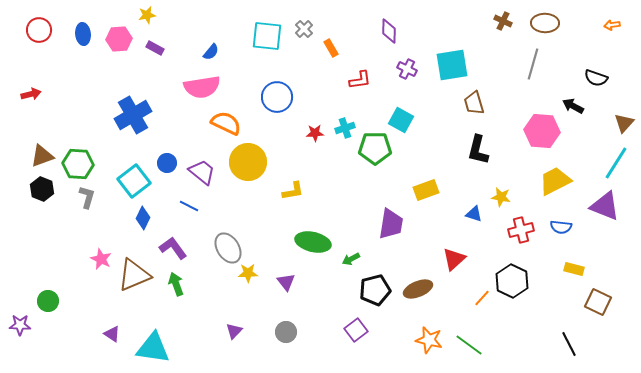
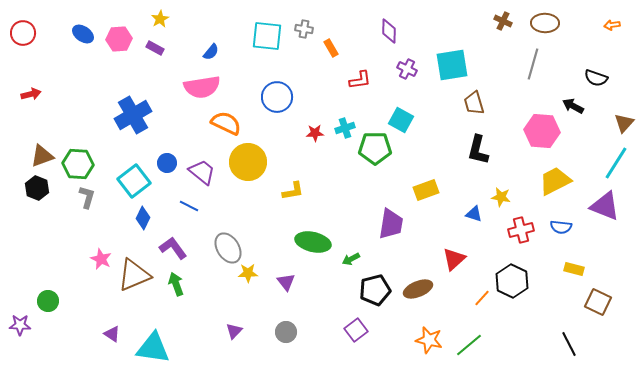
yellow star at (147, 15): moved 13 px right, 4 px down; rotated 18 degrees counterclockwise
gray cross at (304, 29): rotated 36 degrees counterclockwise
red circle at (39, 30): moved 16 px left, 3 px down
blue ellipse at (83, 34): rotated 50 degrees counterclockwise
black hexagon at (42, 189): moved 5 px left, 1 px up
green line at (469, 345): rotated 76 degrees counterclockwise
